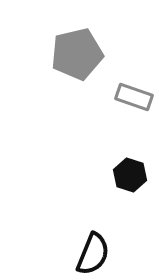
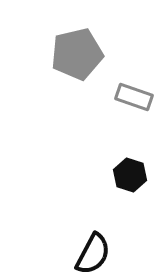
black semicircle: rotated 6 degrees clockwise
